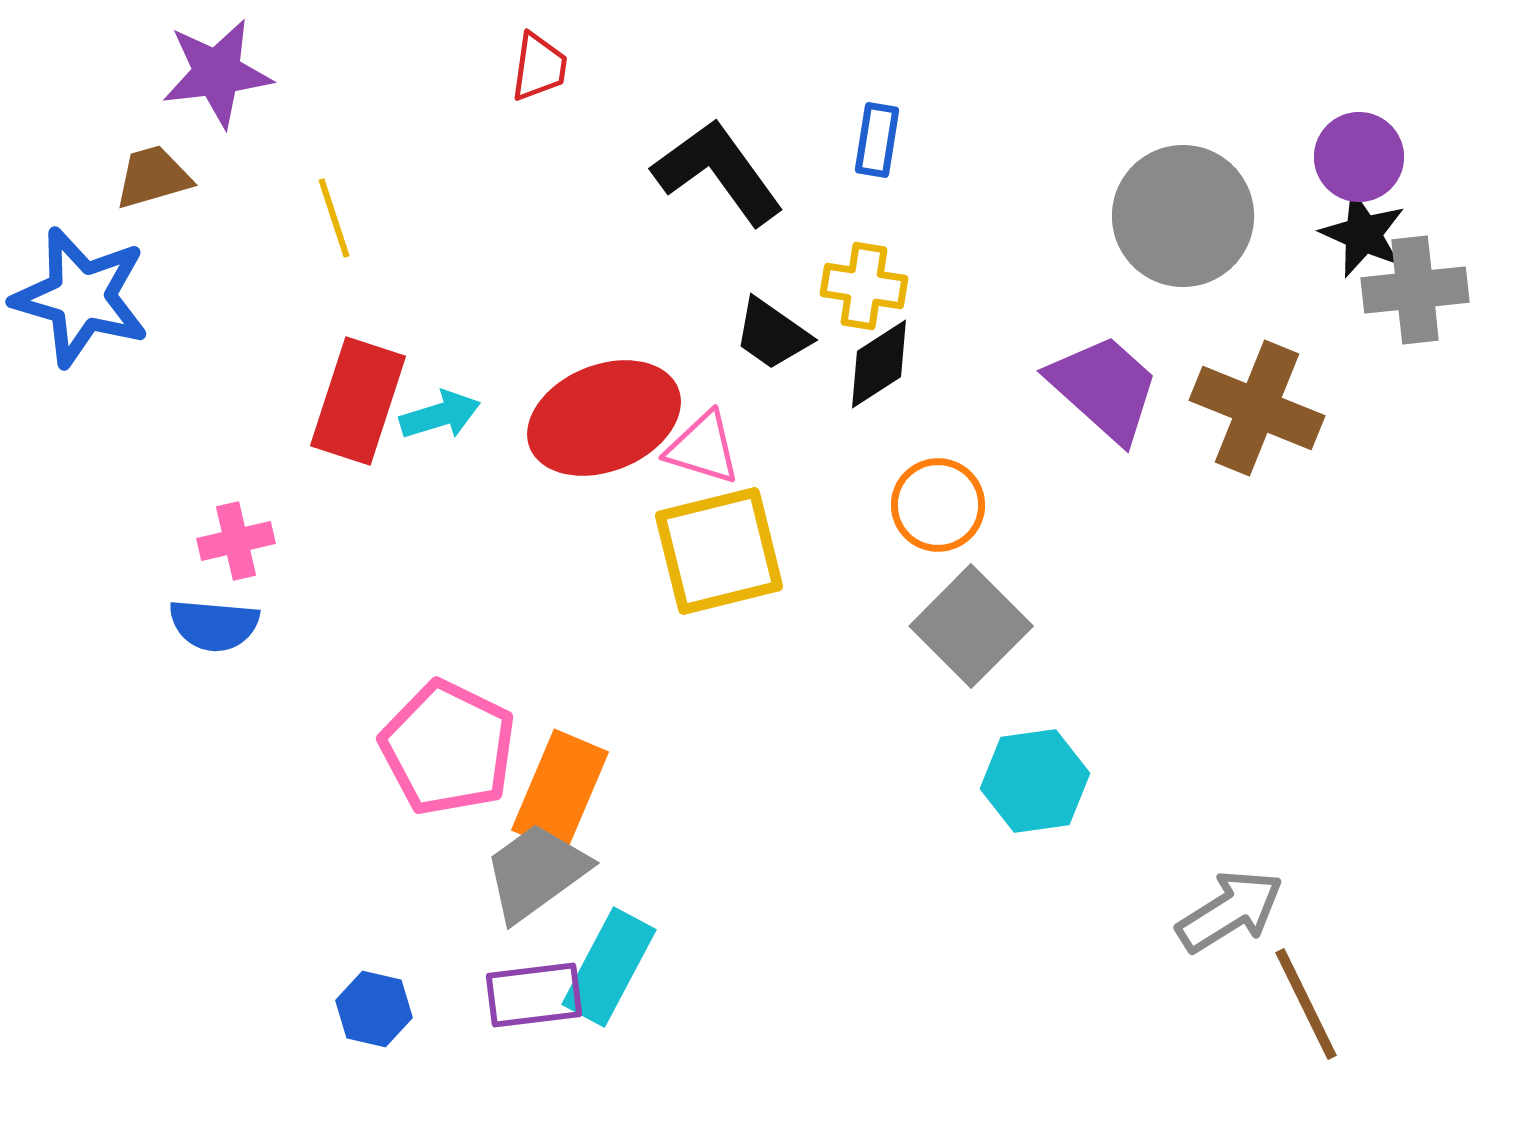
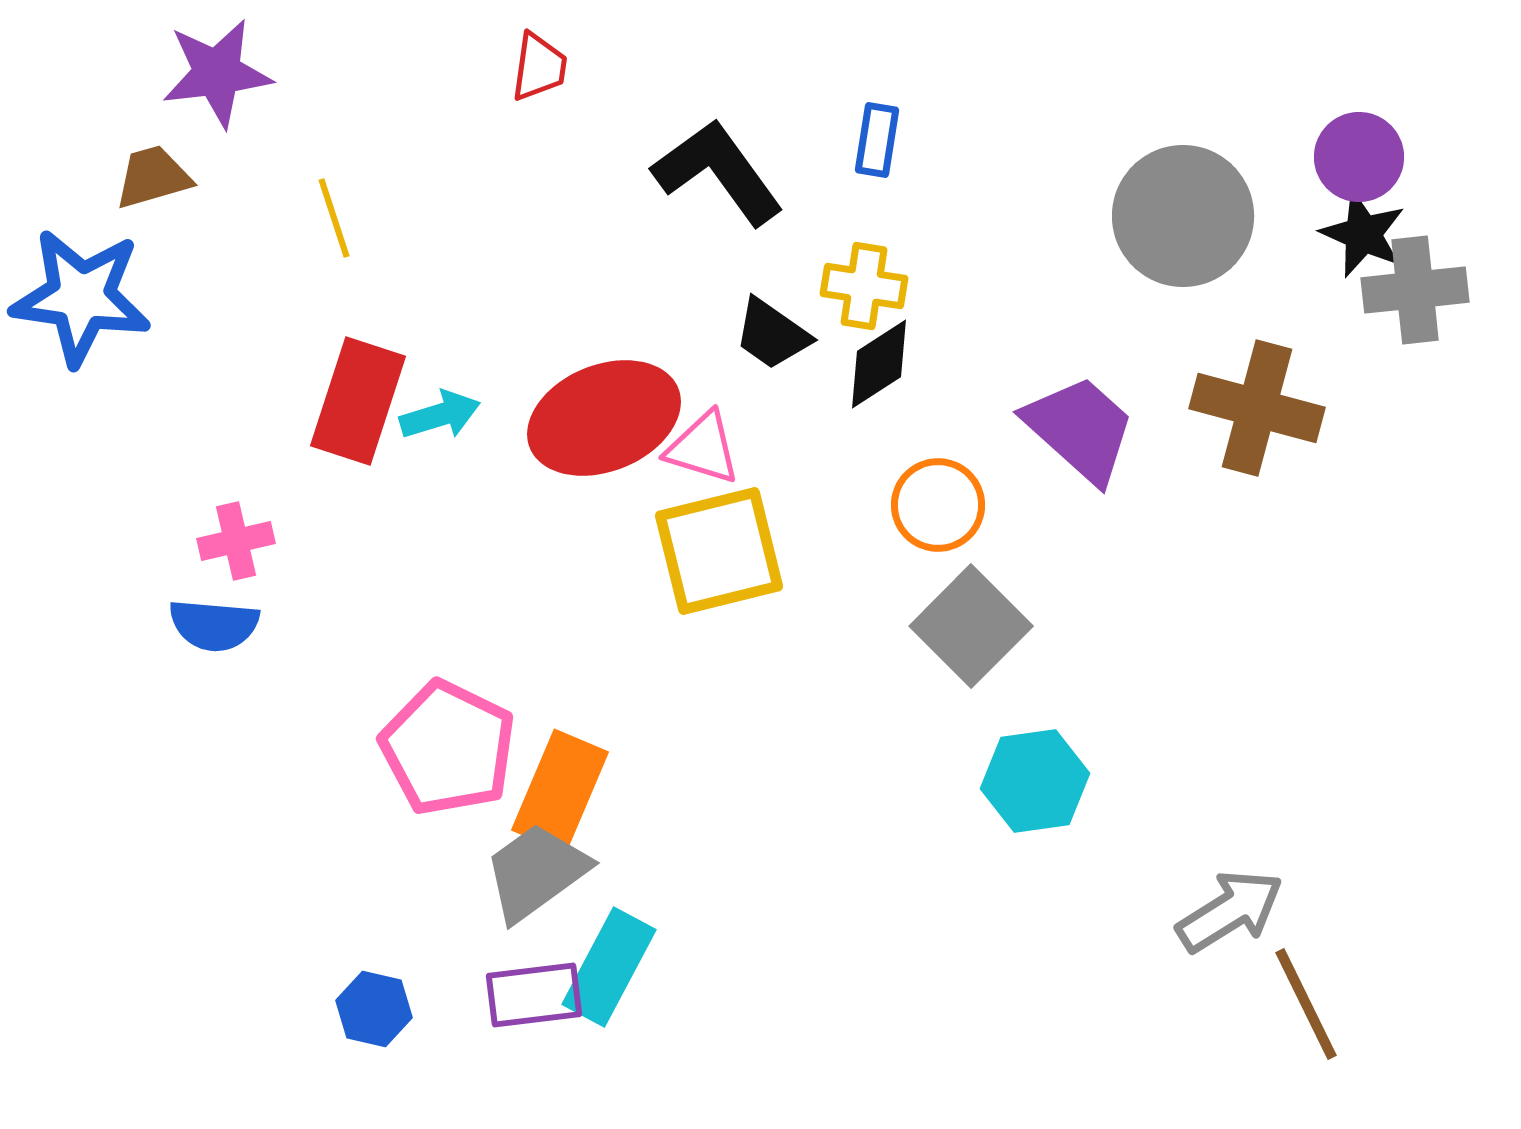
blue star: rotated 8 degrees counterclockwise
purple trapezoid: moved 24 px left, 41 px down
brown cross: rotated 7 degrees counterclockwise
